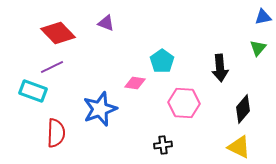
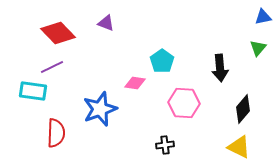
cyan rectangle: rotated 12 degrees counterclockwise
black cross: moved 2 px right
